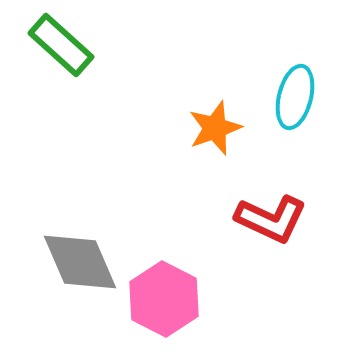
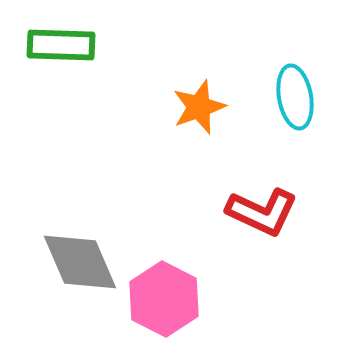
green rectangle: rotated 40 degrees counterclockwise
cyan ellipse: rotated 24 degrees counterclockwise
orange star: moved 16 px left, 21 px up
red L-shape: moved 9 px left, 7 px up
